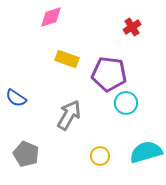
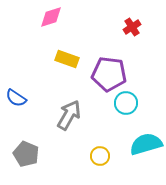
cyan semicircle: moved 8 px up
